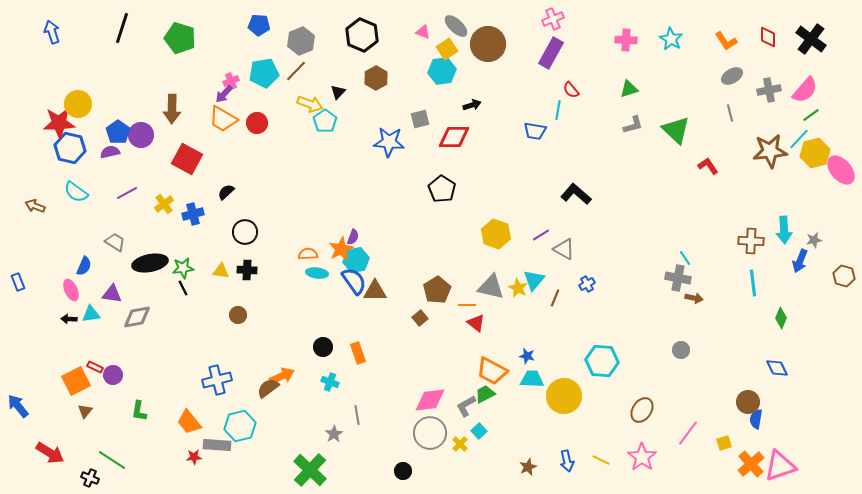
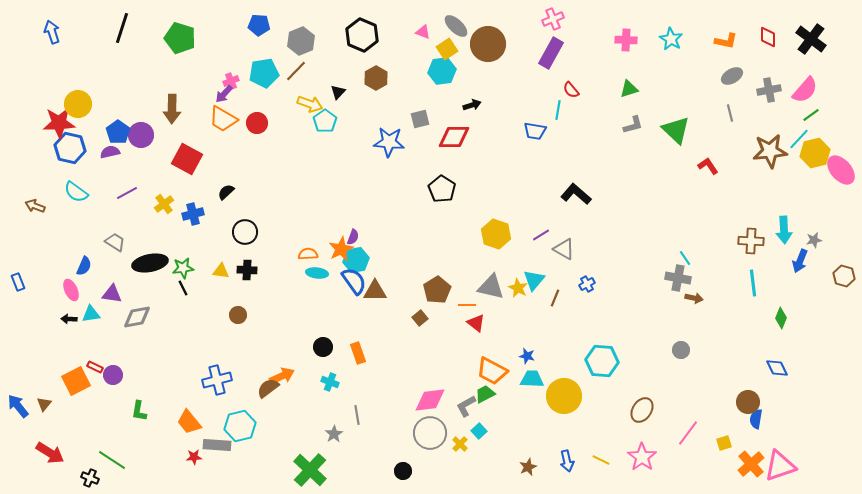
orange L-shape at (726, 41): rotated 45 degrees counterclockwise
brown triangle at (85, 411): moved 41 px left, 7 px up
